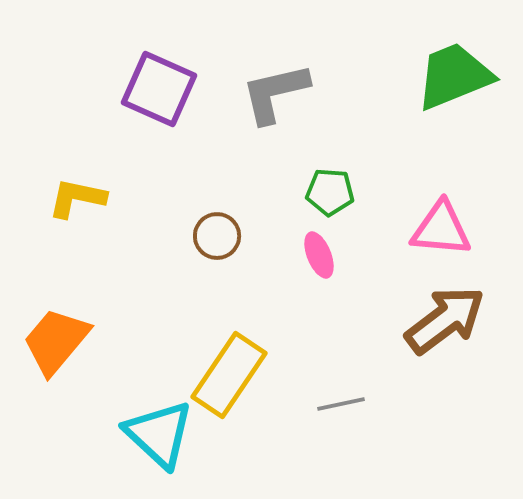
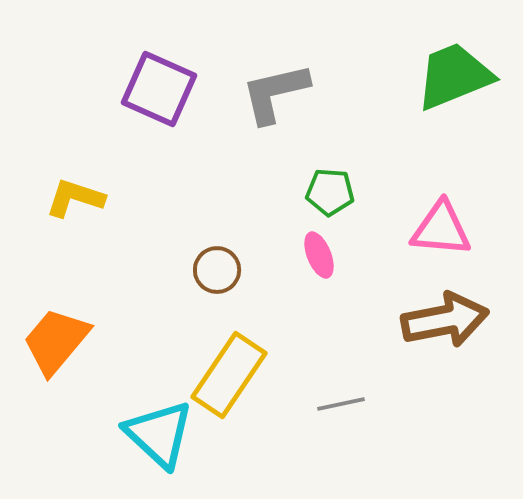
yellow L-shape: moved 2 px left; rotated 6 degrees clockwise
brown circle: moved 34 px down
brown arrow: rotated 26 degrees clockwise
